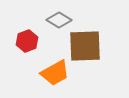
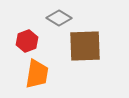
gray diamond: moved 2 px up
orange trapezoid: moved 18 px left, 1 px down; rotated 52 degrees counterclockwise
